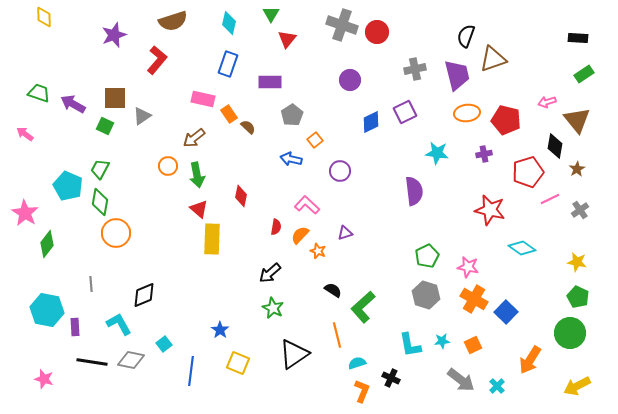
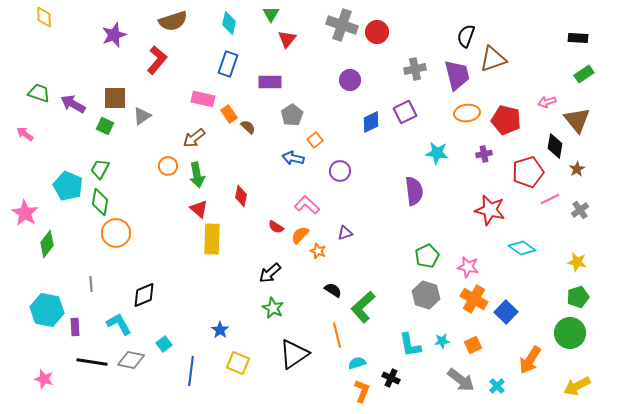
blue arrow at (291, 159): moved 2 px right, 1 px up
red semicircle at (276, 227): rotated 112 degrees clockwise
green pentagon at (578, 297): rotated 30 degrees clockwise
